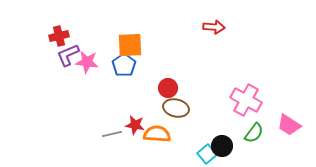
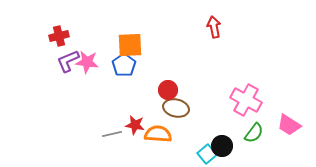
red arrow: rotated 105 degrees counterclockwise
purple L-shape: moved 6 px down
red circle: moved 2 px down
orange semicircle: moved 1 px right
